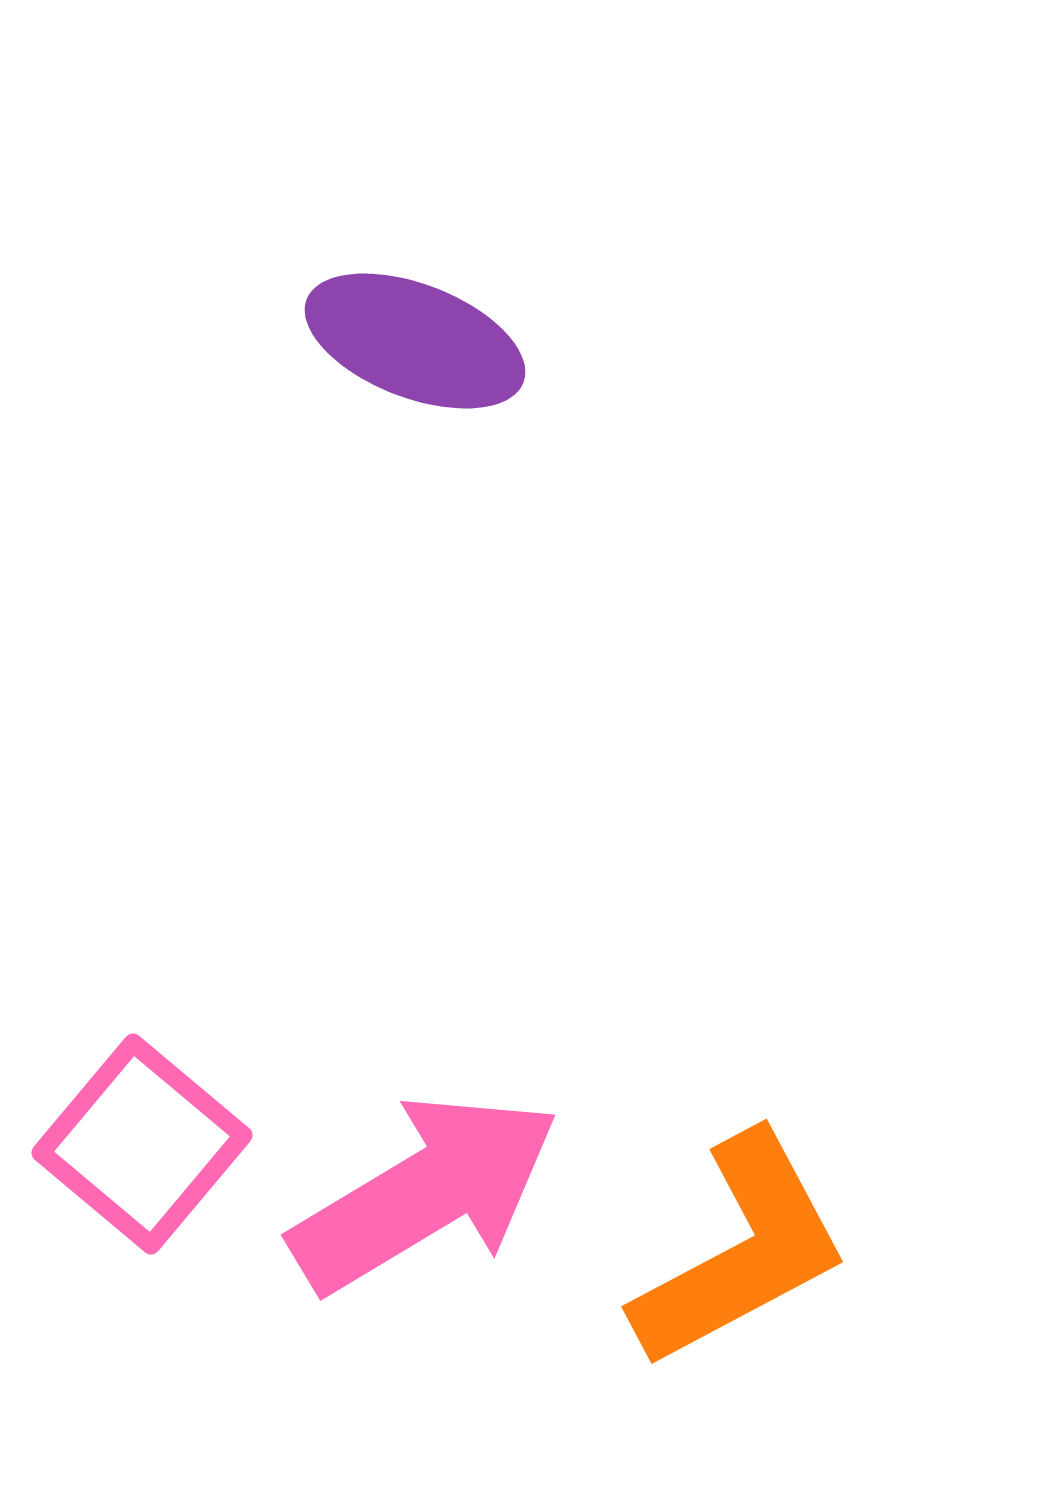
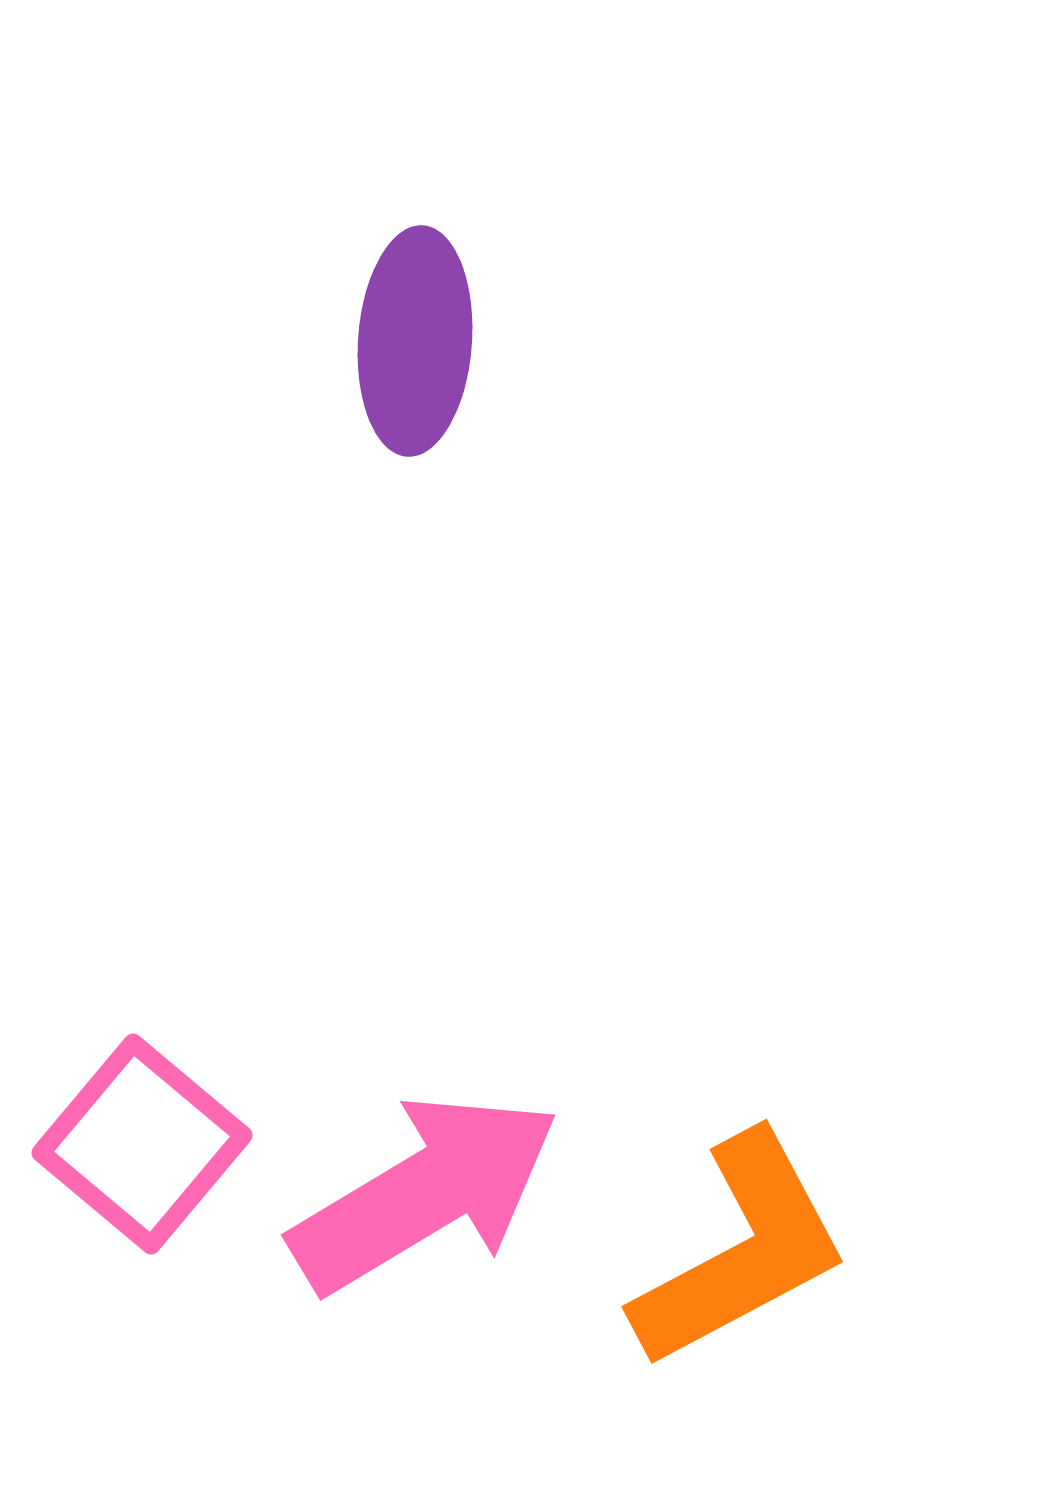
purple ellipse: rotated 73 degrees clockwise
